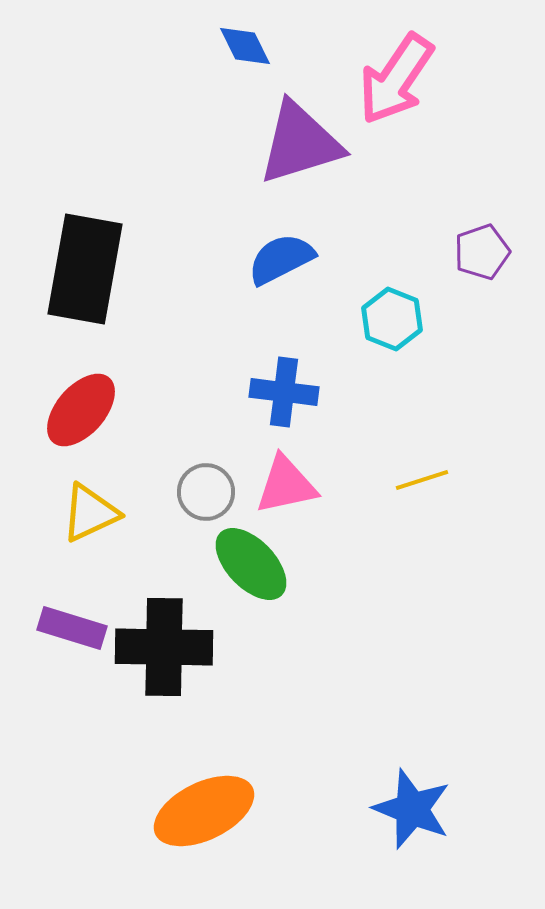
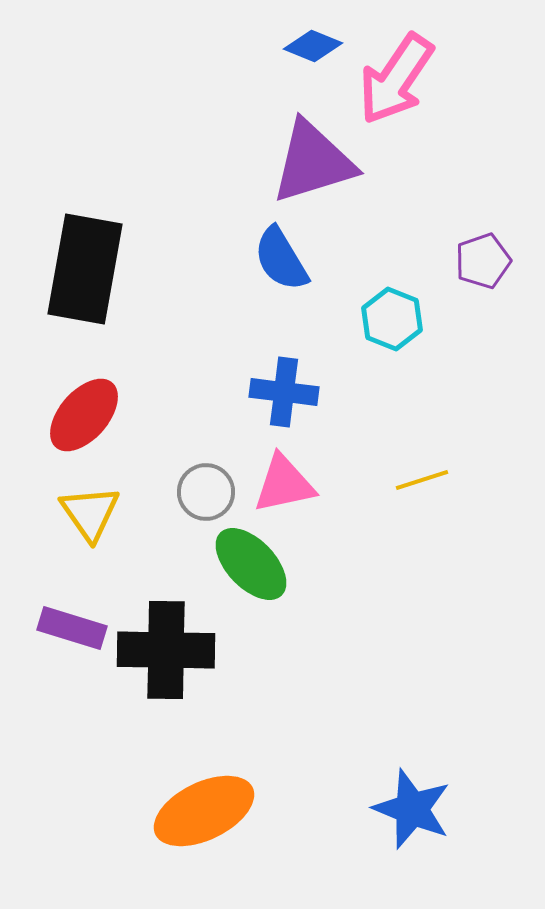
blue diamond: moved 68 px right; rotated 42 degrees counterclockwise
purple triangle: moved 13 px right, 19 px down
purple pentagon: moved 1 px right, 9 px down
blue semicircle: rotated 94 degrees counterclockwise
red ellipse: moved 3 px right, 5 px down
pink triangle: moved 2 px left, 1 px up
yellow triangle: rotated 40 degrees counterclockwise
black cross: moved 2 px right, 3 px down
